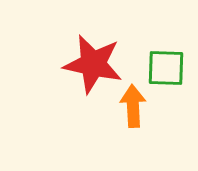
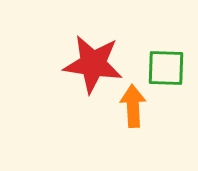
red star: rotated 4 degrees counterclockwise
